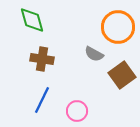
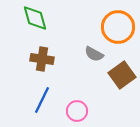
green diamond: moved 3 px right, 2 px up
